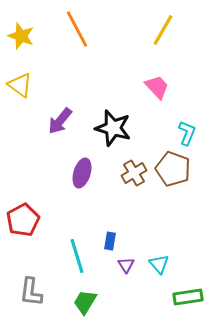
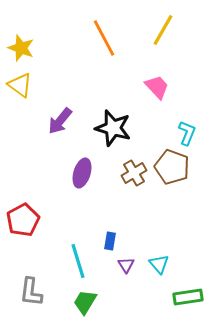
orange line: moved 27 px right, 9 px down
yellow star: moved 12 px down
brown pentagon: moved 1 px left, 2 px up
cyan line: moved 1 px right, 5 px down
